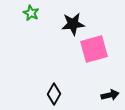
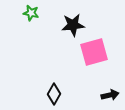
green star: rotated 14 degrees counterclockwise
black star: moved 1 px down
pink square: moved 3 px down
